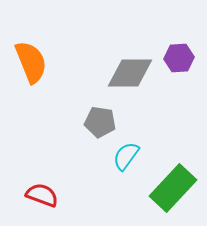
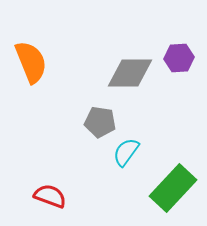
cyan semicircle: moved 4 px up
red semicircle: moved 8 px right, 1 px down
